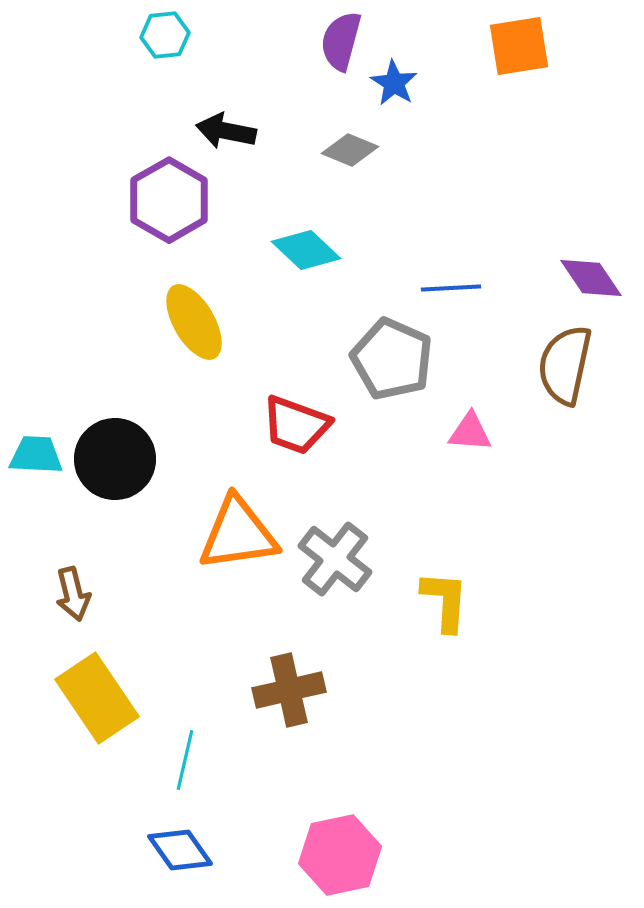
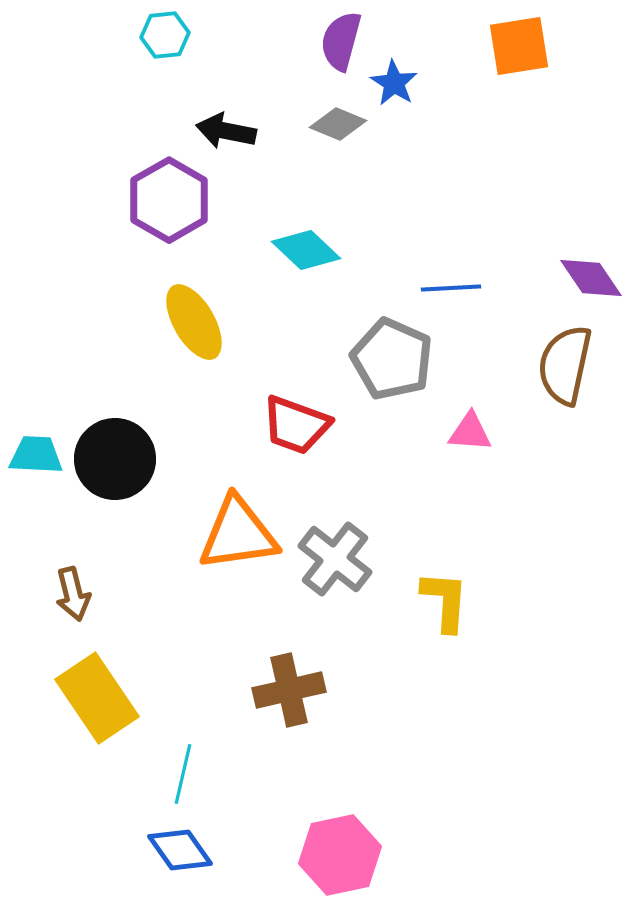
gray diamond: moved 12 px left, 26 px up
cyan line: moved 2 px left, 14 px down
